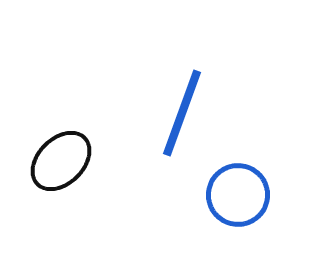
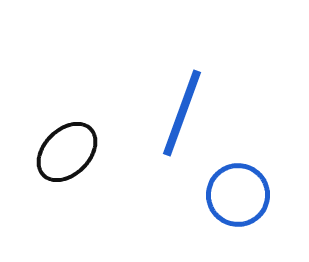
black ellipse: moved 6 px right, 9 px up
